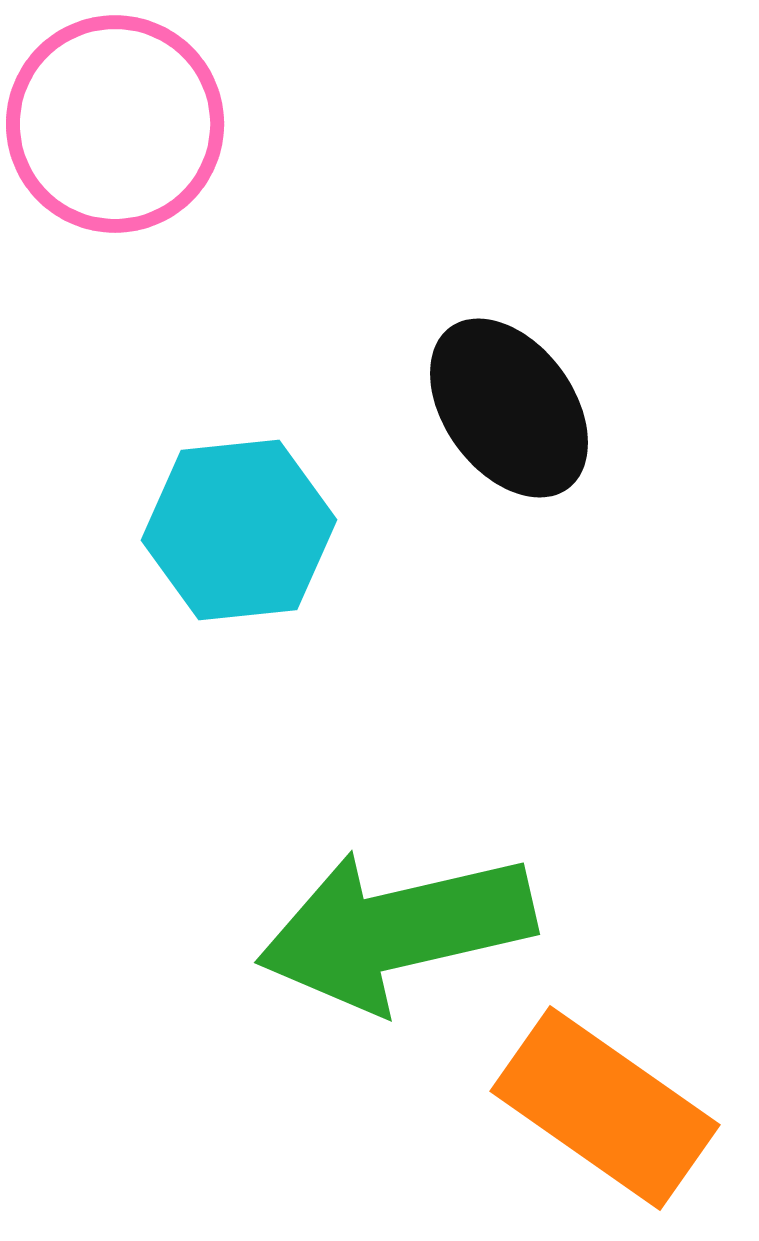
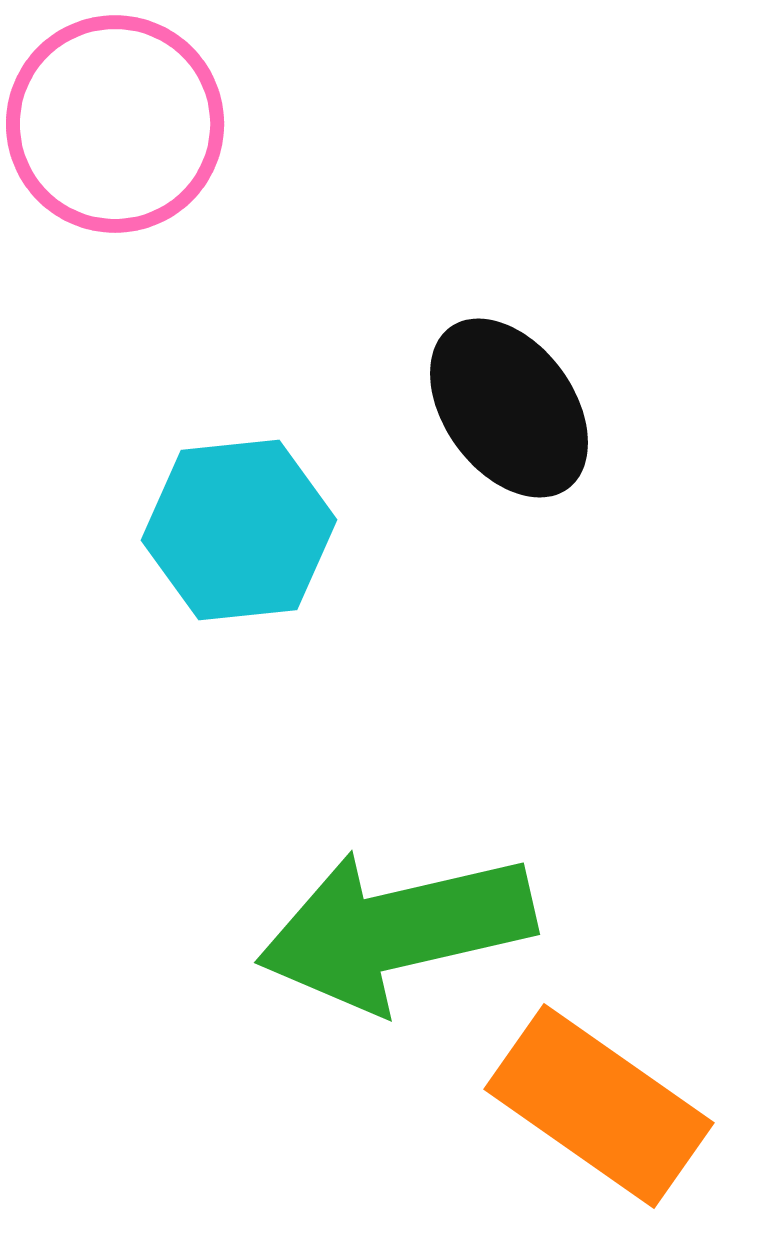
orange rectangle: moved 6 px left, 2 px up
